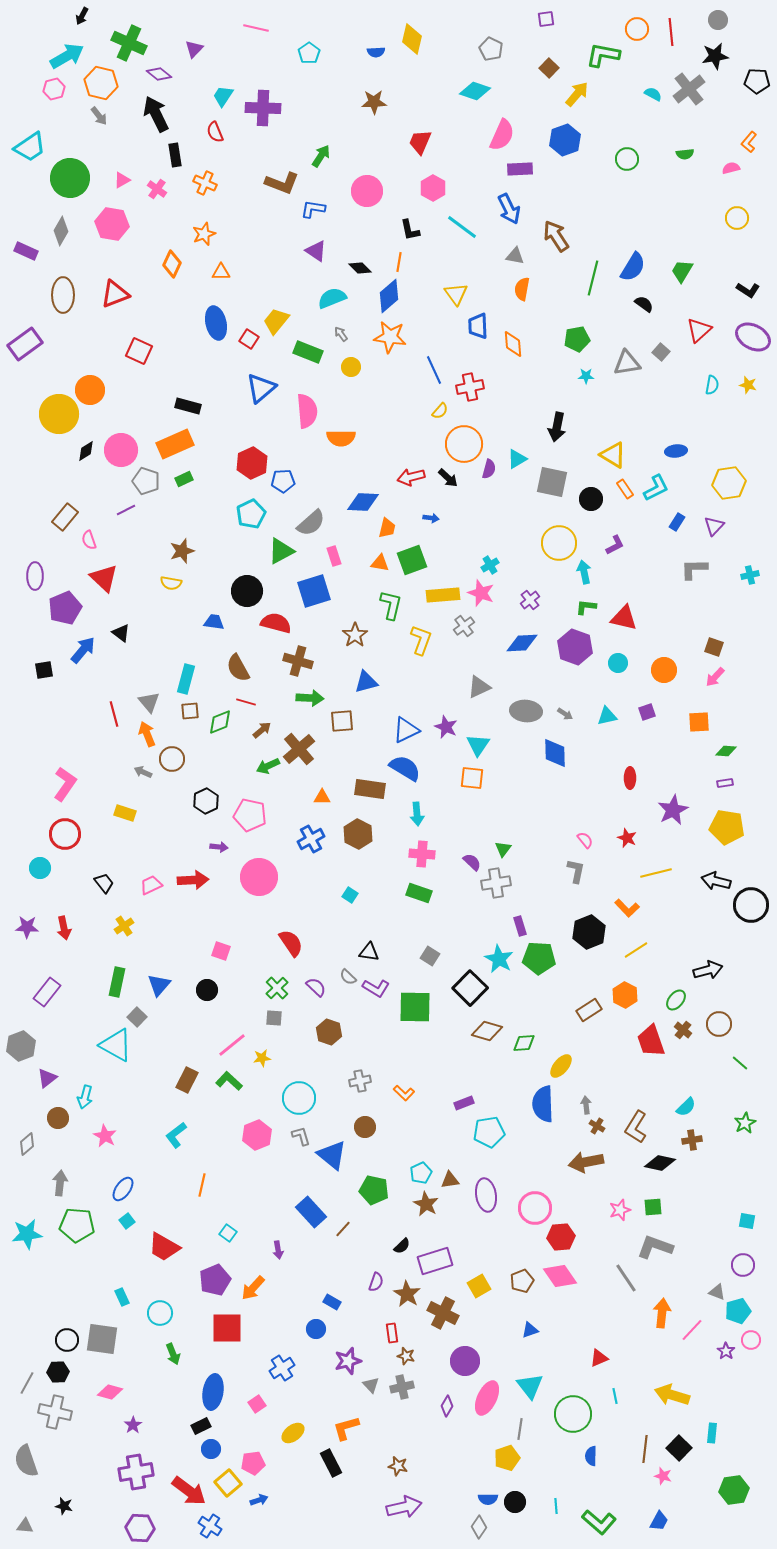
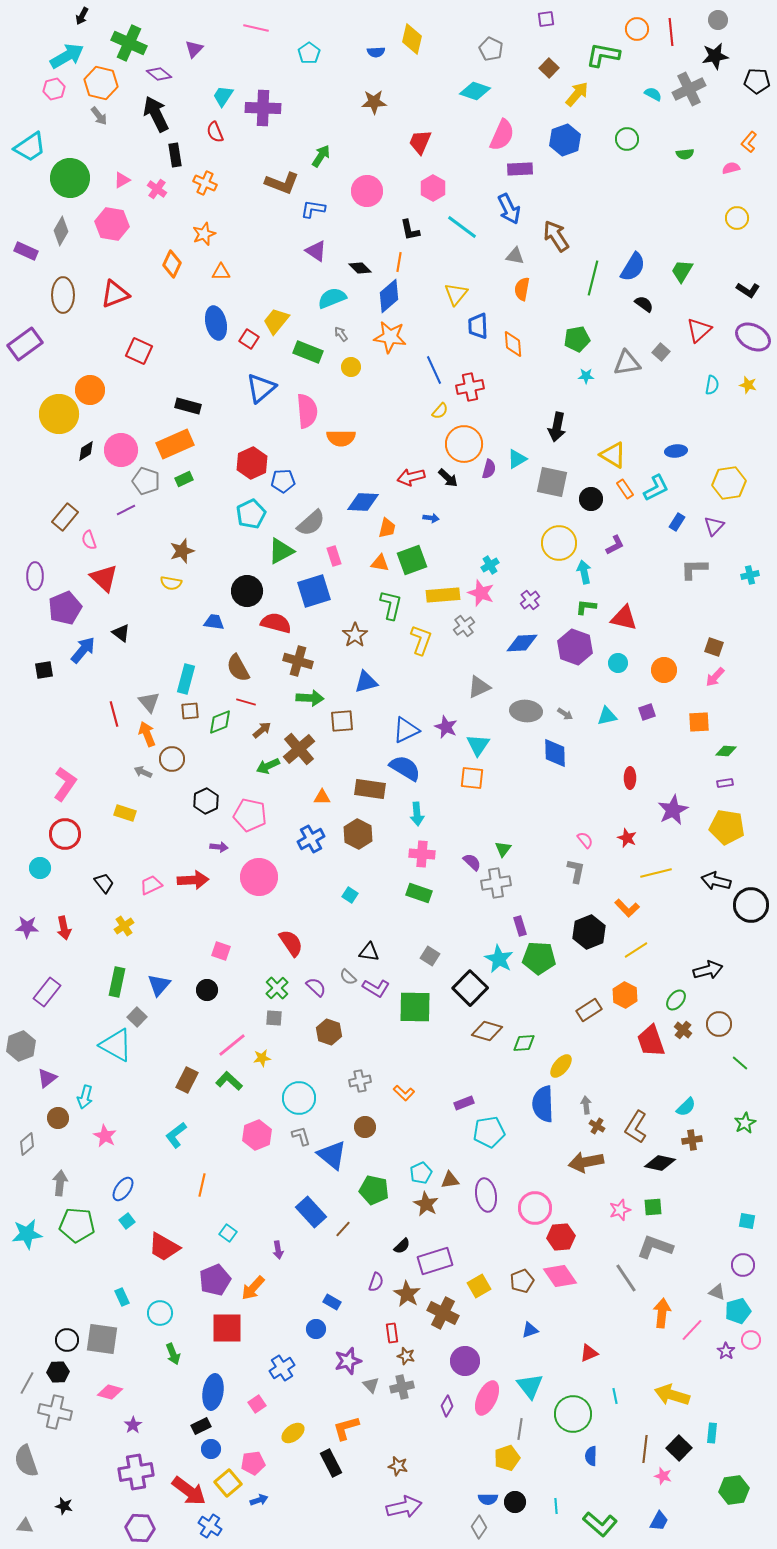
gray cross at (689, 89): rotated 12 degrees clockwise
green circle at (627, 159): moved 20 px up
yellow triangle at (456, 294): rotated 15 degrees clockwise
red triangle at (599, 1358): moved 10 px left, 5 px up
green L-shape at (599, 1522): moved 1 px right, 2 px down
